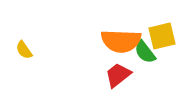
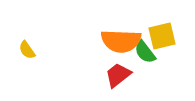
yellow semicircle: moved 3 px right
